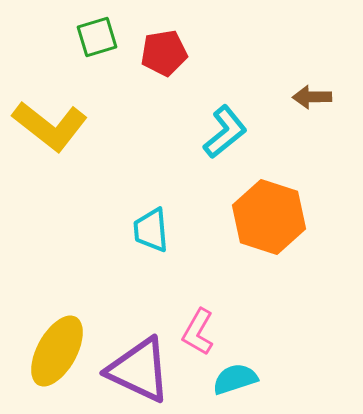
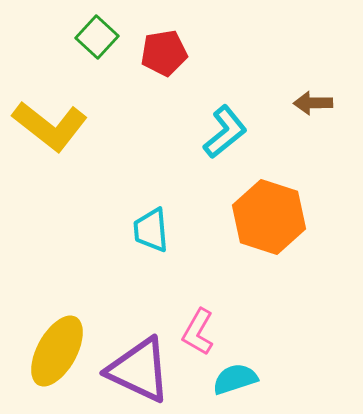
green square: rotated 30 degrees counterclockwise
brown arrow: moved 1 px right, 6 px down
